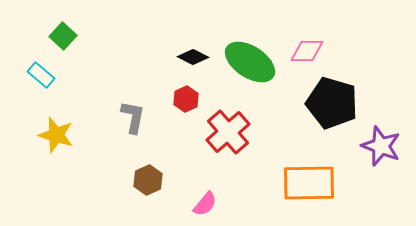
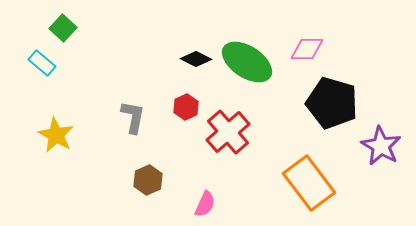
green square: moved 8 px up
pink diamond: moved 2 px up
black diamond: moved 3 px right, 2 px down
green ellipse: moved 3 px left
cyan rectangle: moved 1 px right, 12 px up
red hexagon: moved 8 px down
yellow star: rotated 12 degrees clockwise
purple star: rotated 9 degrees clockwise
orange rectangle: rotated 54 degrees clockwise
pink semicircle: rotated 16 degrees counterclockwise
